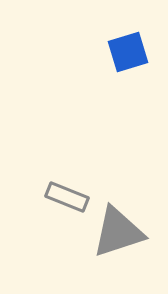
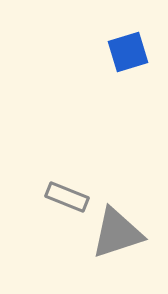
gray triangle: moved 1 px left, 1 px down
